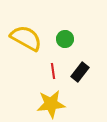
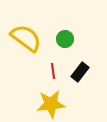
yellow semicircle: rotated 8 degrees clockwise
